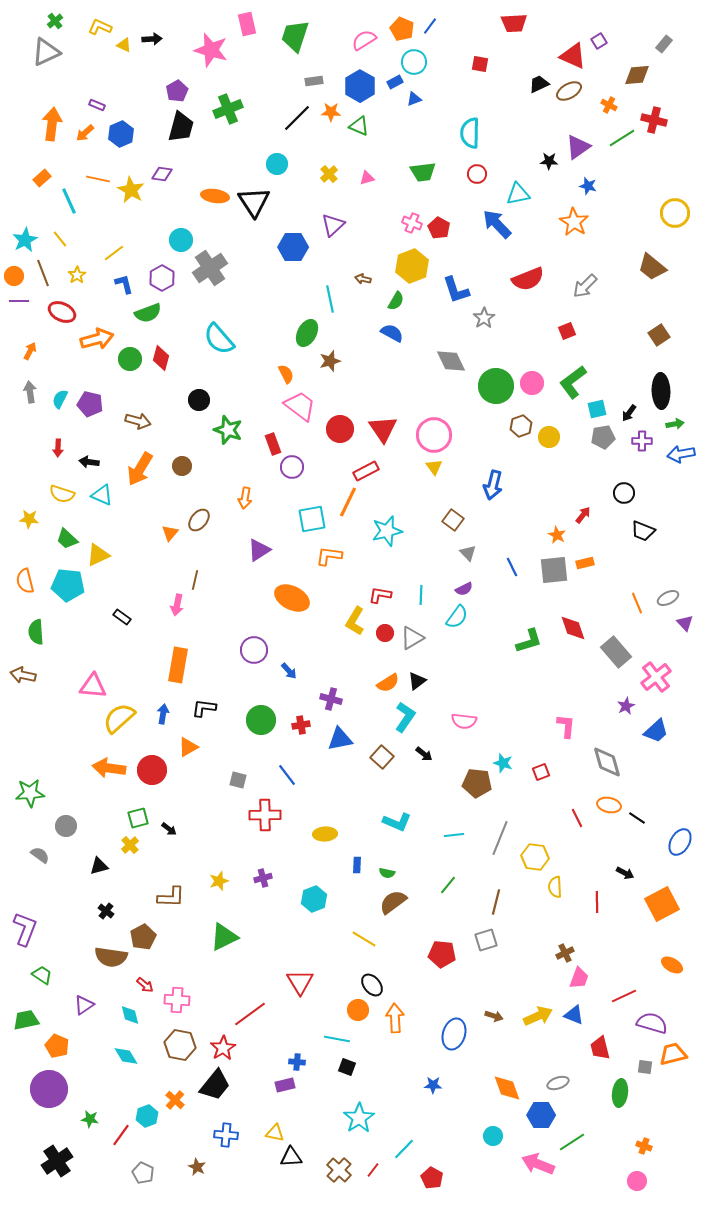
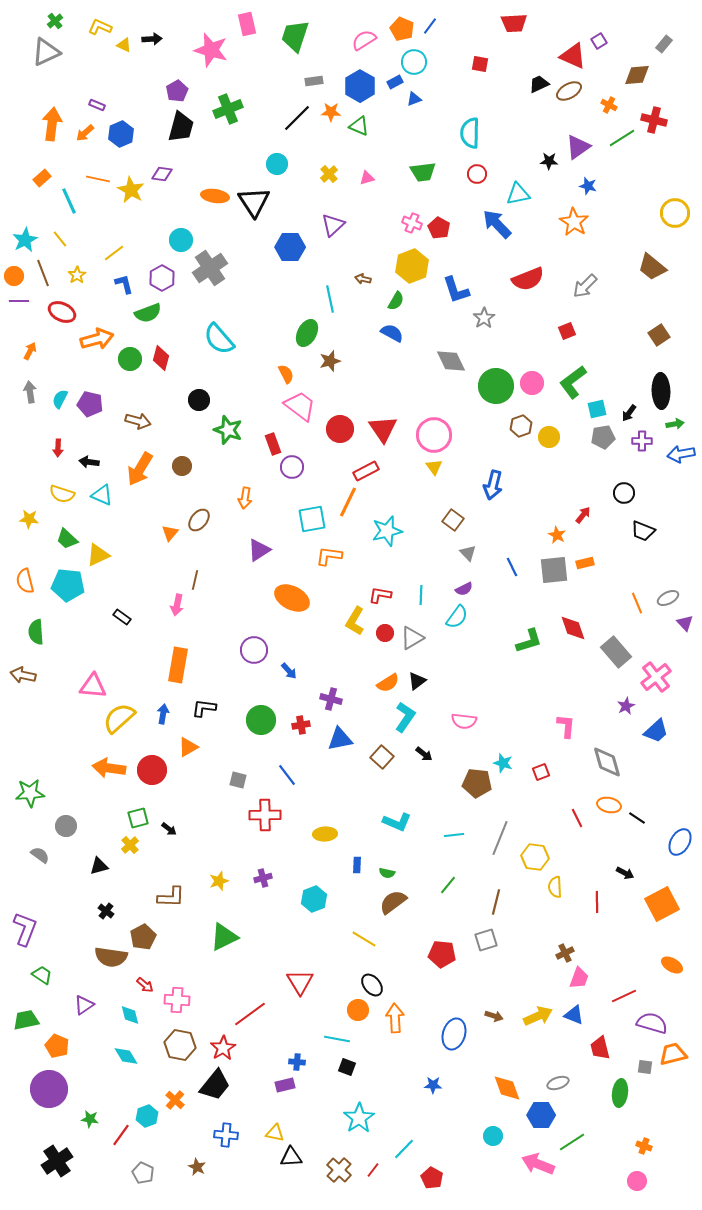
blue hexagon at (293, 247): moved 3 px left
